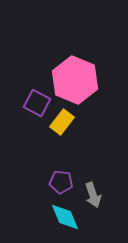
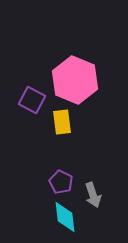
purple square: moved 5 px left, 3 px up
yellow rectangle: rotated 45 degrees counterclockwise
purple pentagon: rotated 20 degrees clockwise
cyan diamond: rotated 16 degrees clockwise
